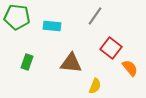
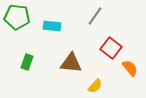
yellow semicircle: rotated 21 degrees clockwise
